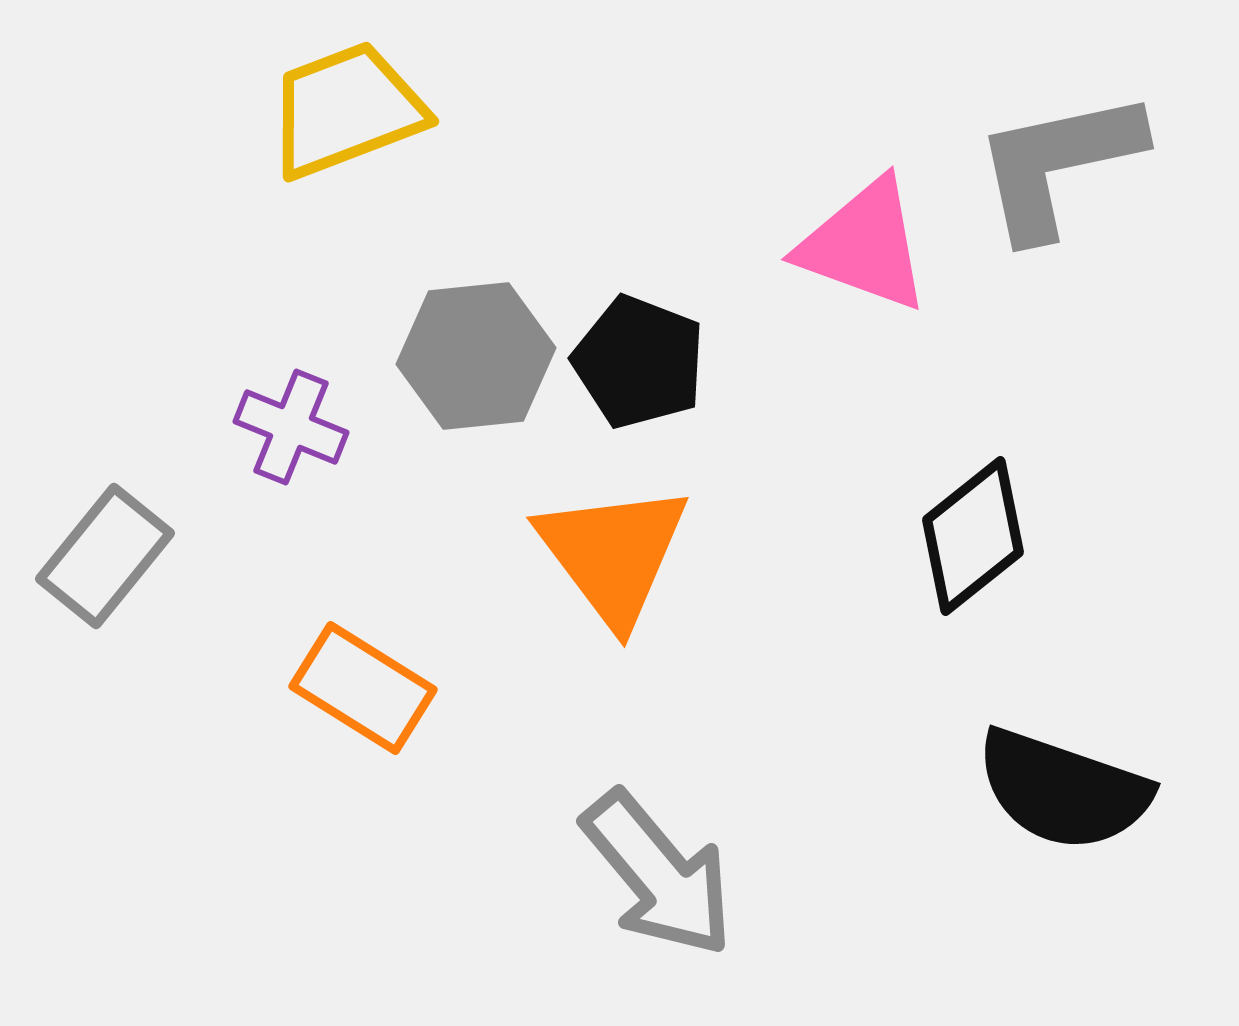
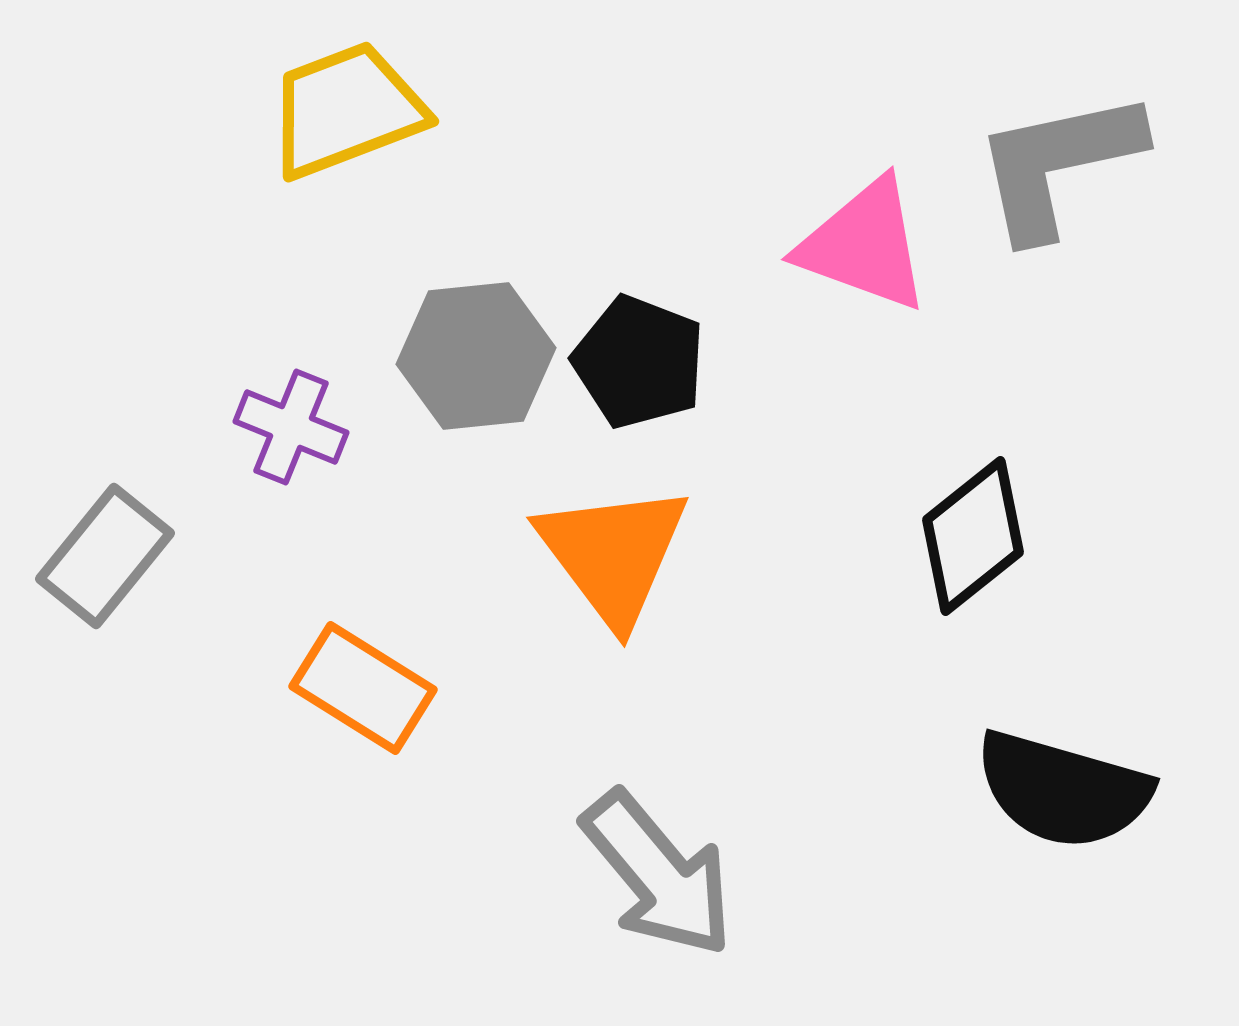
black semicircle: rotated 3 degrees counterclockwise
